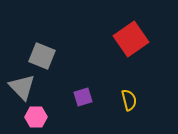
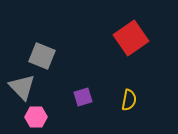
red square: moved 1 px up
yellow semicircle: rotated 25 degrees clockwise
